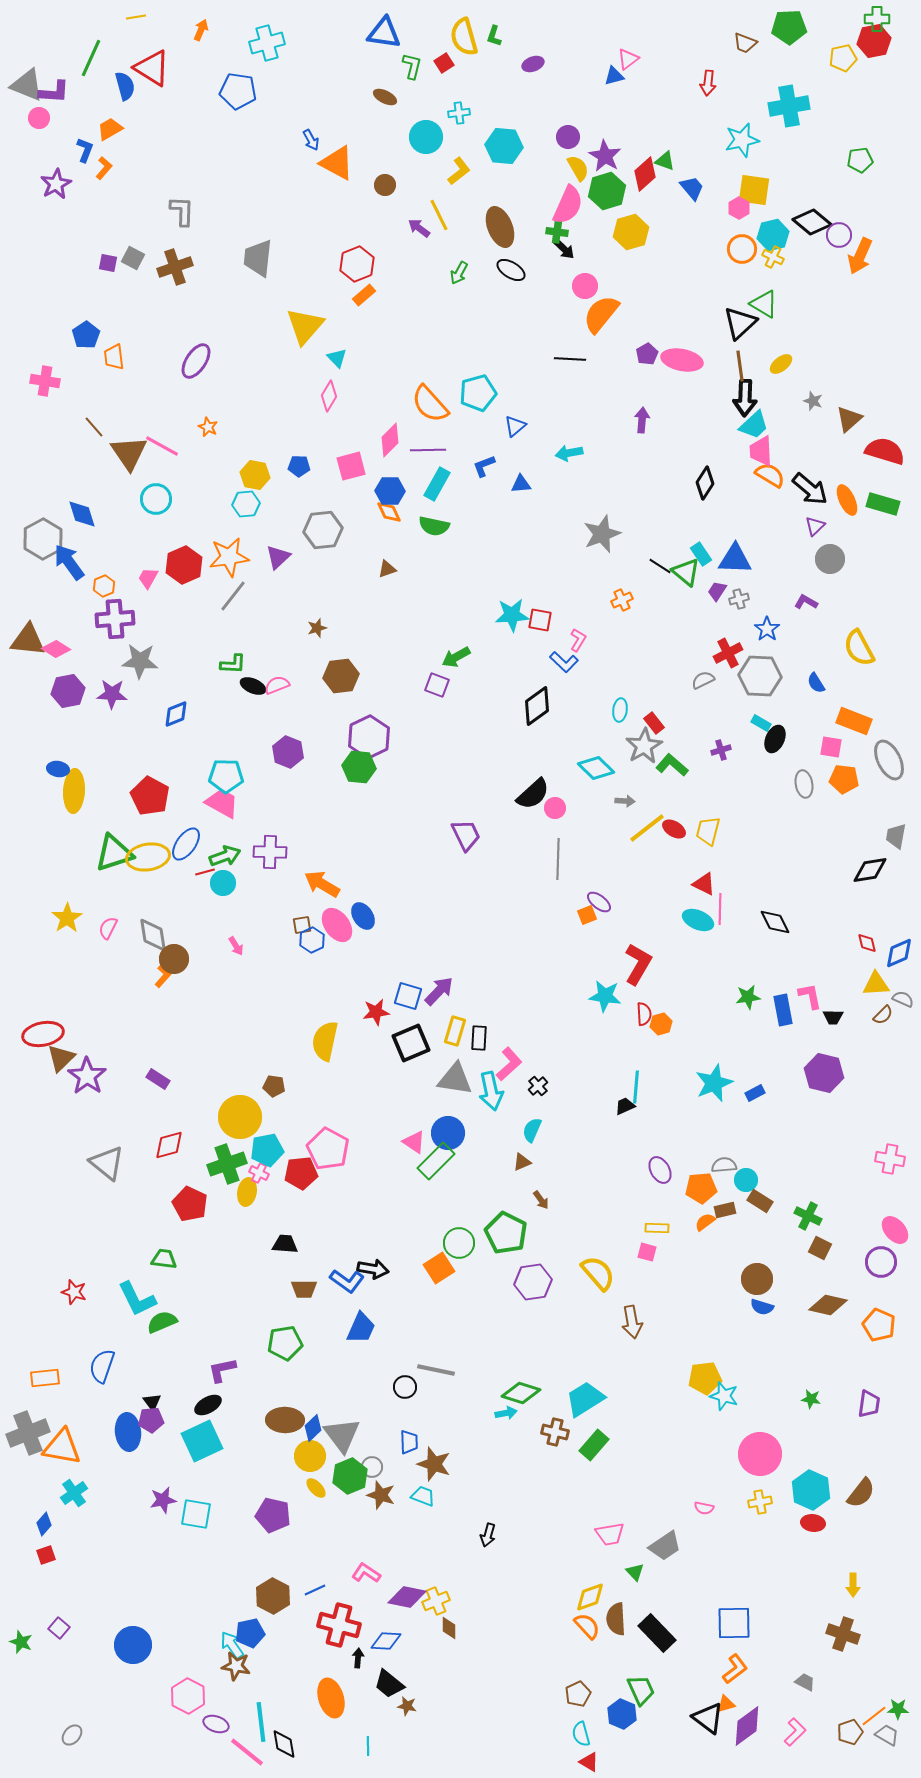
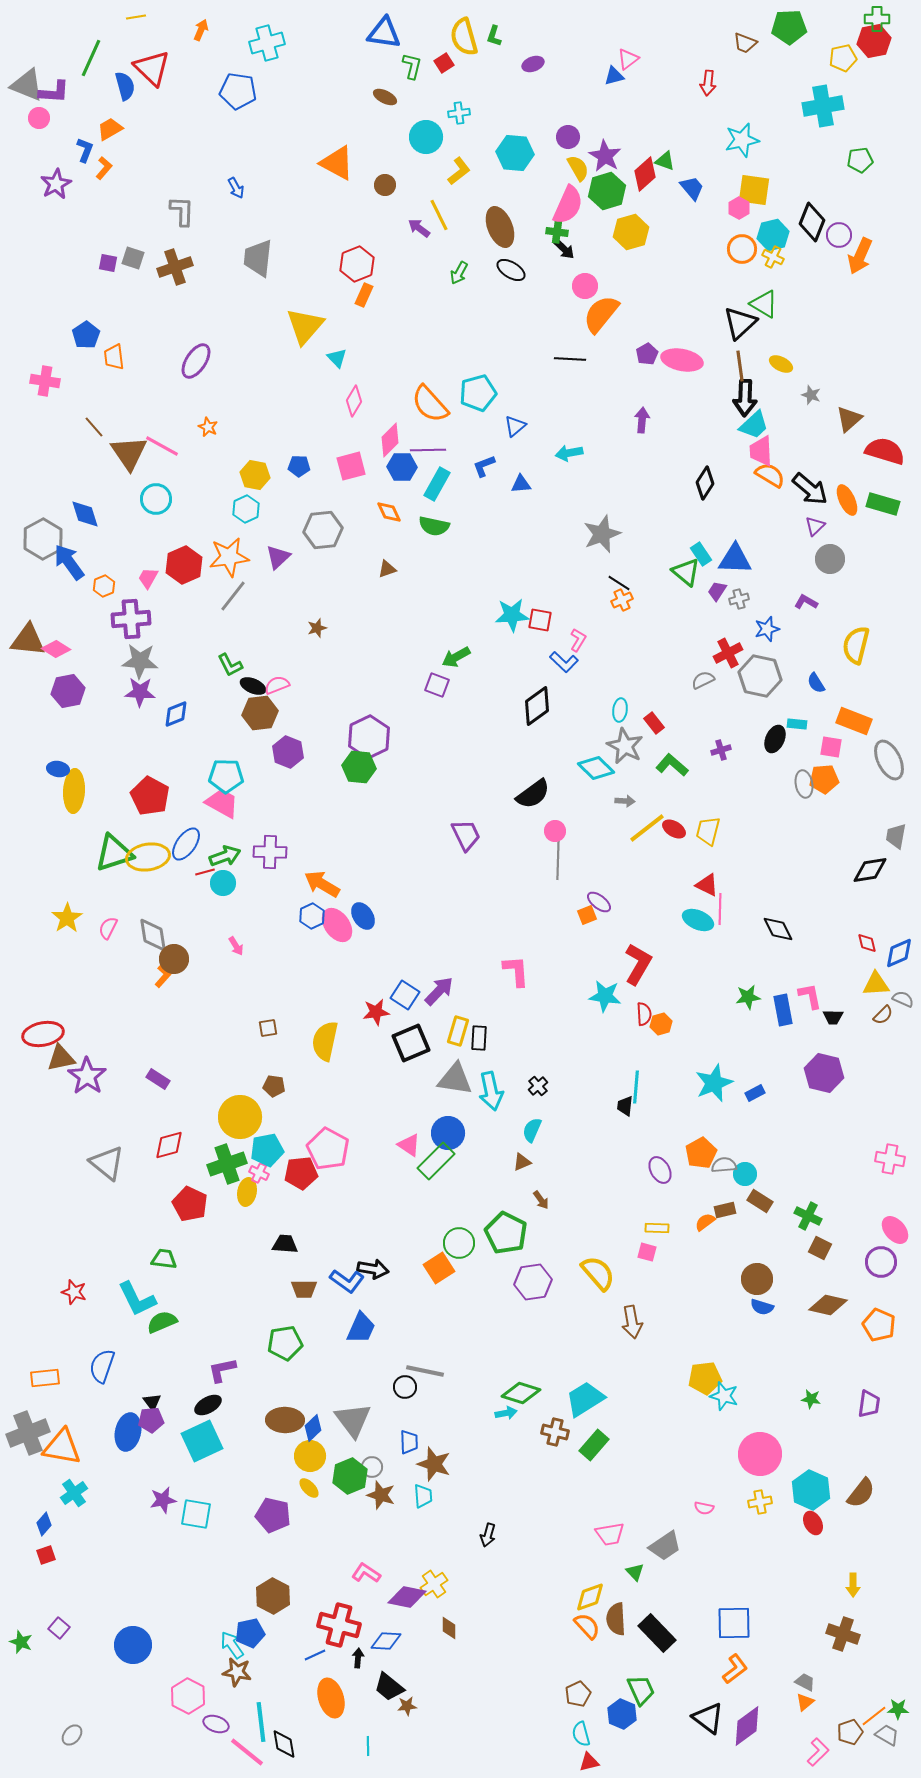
red triangle at (152, 68): rotated 12 degrees clockwise
cyan cross at (789, 106): moved 34 px right
blue arrow at (311, 140): moved 75 px left, 48 px down
cyan hexagon at (504, 146): moved 11 px right, 7 px down
black diamond at (812, 222): rotated 72 degrees clockwise
gray square at (133, 258): rotated 10 degrees counterclockwise
orange rectangle at (364, 295): rotated 25 degrees counterclockwise
yellow ellipse at (781, 364): rotated 65 degrees clockwise
pink diamond at (329, 396): moved 25 px right, 5 px down
gray star at (813, 401): moved 2 px left, 6 px up
blue hexagon at (390, 491): moved 12 px right, 24 px up
cyan hexagon at (246, 504): moved 5 px down; rotated 20 degrees counterclockwise
blue diamond at (82, 514): moved 3 px right
black line at (660, 566): moved 41 px left, 17 px down
purple cross at (115, 619): moved 16 px right
blue star at (767, 629): rotated 20 degrees clockwise
yellow semicircle at (859, 648): moved 3 px left, 3 px up; rotated 42 degrees clockwise
green L-shape at (233, 664): moved 3 px left, 1 px down; rotated 60 degrees clockwise
brown hexagon at (341, 676): moved 81 px left, 37 px down
gray hexagon at (760, 676): rotated 9 degrees clockwise
purple star at (112, 694): moved 28 px right, 2 px up
cyan rectangle at (761, 723): moved 36 px right, 1 px down; rotated 24 degrees counterclockwise
gray star at (644, 746): moved 19 px left; rotated 15 degrees counterclockwise
orange pentagon at (844, 779): moved 20 px left; rotated 12 degrees counterclockwise
black semicircle at (533, 794): rotated 6 degrees clockwise
pink circle at (555, 808): moved 23 px down
red triangle at (704, 884): moved 3 px right, 1 px down
black diamond at (775, 922): moved 3 px right, 7 px down
brown square at (302, 925): moved 34 px left, 103 px down
blue hexagon at (312, 940): moved 24 px up
blue square at (408, 996): moved 3 px left, 1 px up; rotated 16 degrees clockwise
yellow rectangle at (455, 1031): moved 3 px right
brown triangle at (61, 1058): rotated 32 degrees clockwise
pink L-shape at (509, 1064): moved 7 px right, 93 px up; rotated 52 degrees counterclockwise
black trapezoid at (625, 1106): rotated 60 degrees counterclockwise
pink triangle at (414, 1142): moved 5 px left, 3 px down
cyan circle at (746, 1180): moved 1 px left, 6 px up
orange pentagon at (701, 1188): moved 35 px up; rotated 24 degrees counterclockwise
gray line at (436, 1370): moved 11 px left, 1 px down
blue ellipse at (128, 1432): rotated 18 degrees clockwise
gray triangle at (342, 1435): moved 11 px right, 15 px up
yellow ellipse at (316, 1488): moved 7 px left
cyan trapezoid at (423, 1496): rotated 65 degrees clockwise
red ellipse at (813, 1523): rotated 55 degrees clockwise
blue line at (315, 1590): moved 65 px down
yellow cross at (436, 1601): moved 2 px left, 17 px up; rotated 12 degrees counterclockwise
brown star at (236, 1666): moved 1 px right, 6 px down
black trapezoid at (389, 1684): moved 3 px down
orange triangle at (726, 1704): moved 79 px right, 2 px up; rotated 24 degrees counterclockwise
brown star at (407, 1706): rotated 18 degrees counterclockwise
pink L-shape at (795, 1732): moved 23 px right, 20 px down
red triangle at (589, 1762): rotated 45 degrees counterclockwise
